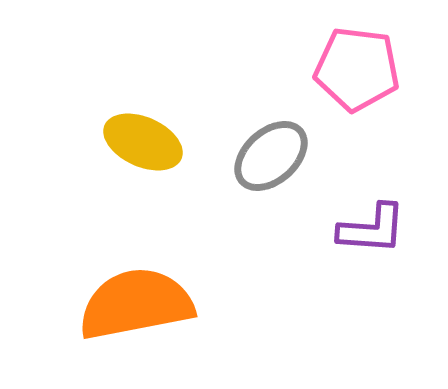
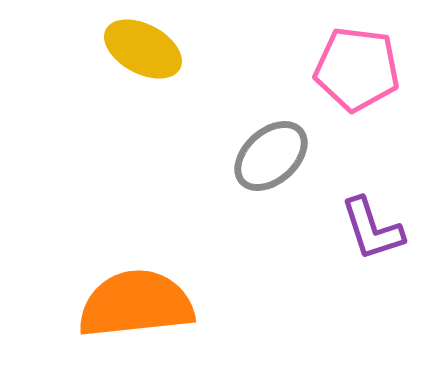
yellow ellipse: moved 93 px up; rotated 4 degrees clockwise
purple L-shape: rotated 68 degrees clockwise
orange semicircle: rotated 5 degrees clockwise
